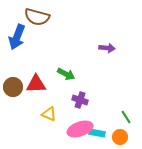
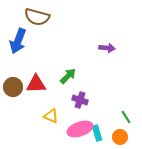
blue arrow: moved 1 px right, 4 px down
green arrow: moved 2 px right, 2 px down; rotated 72 degrees counterclockwise
yellow triangle: moved 2 px right, 2 px down
cyan rectangle: rotated 63 degrees clockwise
